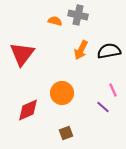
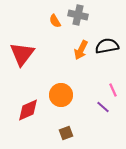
orange semicircle: rotated 136 degrees counterclockwise
black semicircle: moved 2 px left, 5 px up
orange circle: moved 1 px left, 2 px down
